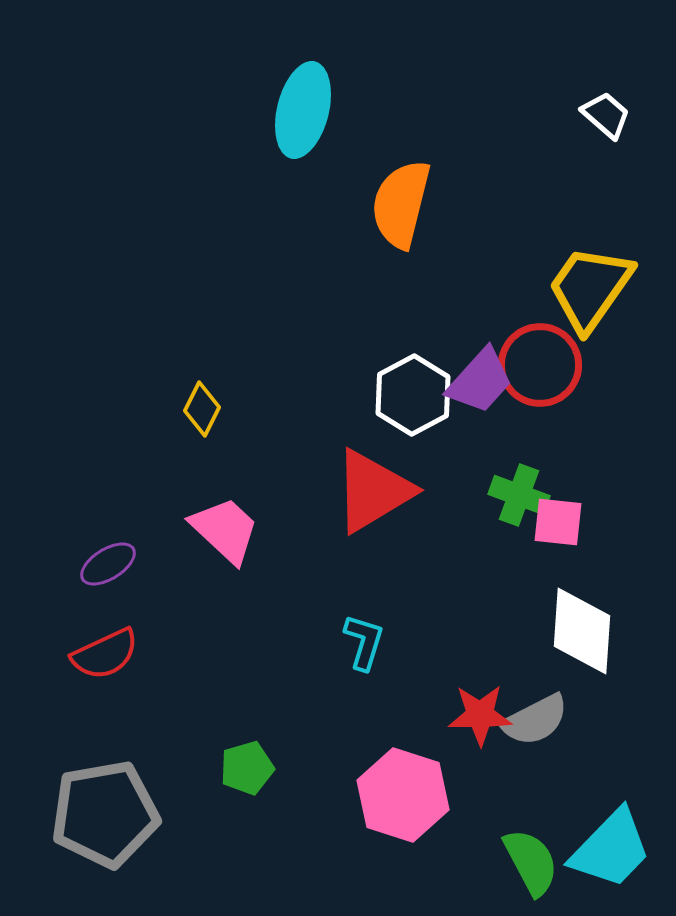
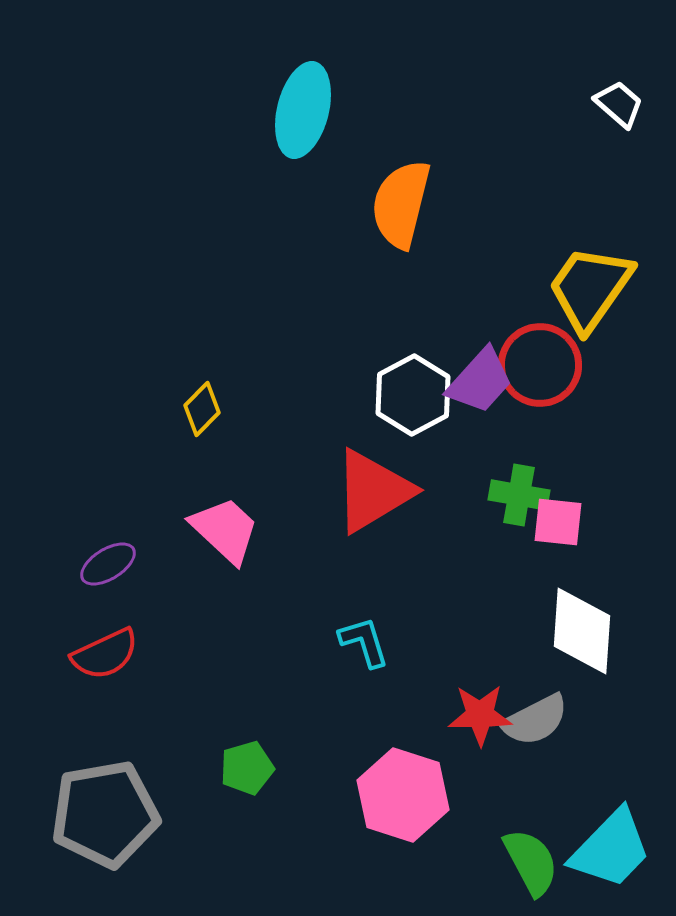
white trapezoid: moved 13 px right, 11 px up
yellow diamond: rotated 18 degrees clockwise
green cross: rotated 10 degrees counterclockwise
cyan L-shape: rotated 34 degrees counterclockwise
